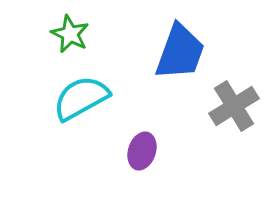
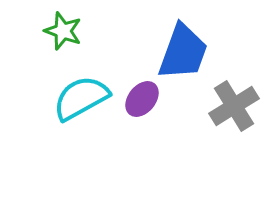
green star: moved 7 px left, 3 px up; rotated 6 degrees counterclockwise
blue trapezoid: moved 3 px right
purple ellipse: moved 52 px up; rotated 21 degrees clockwise
